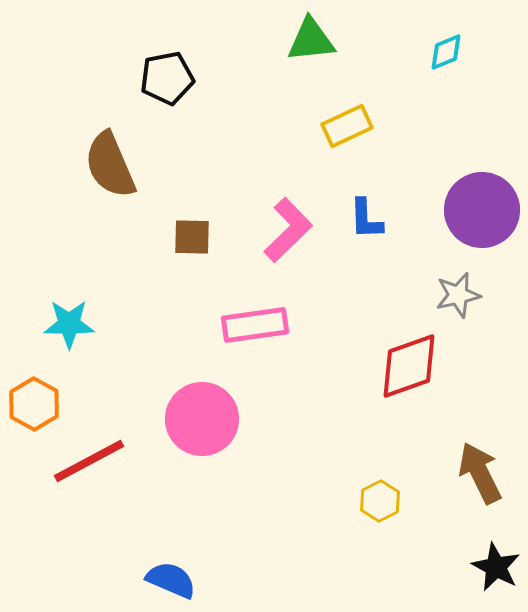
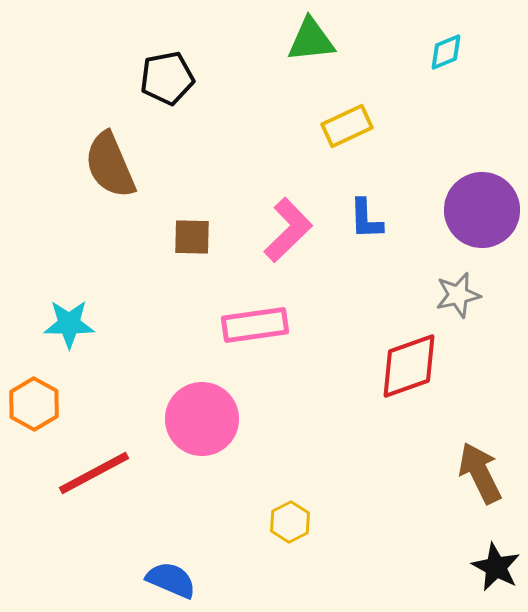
red line: moved 5 px right, 12 px down
yellow hexagon: moved 90 px left, 21 px down
